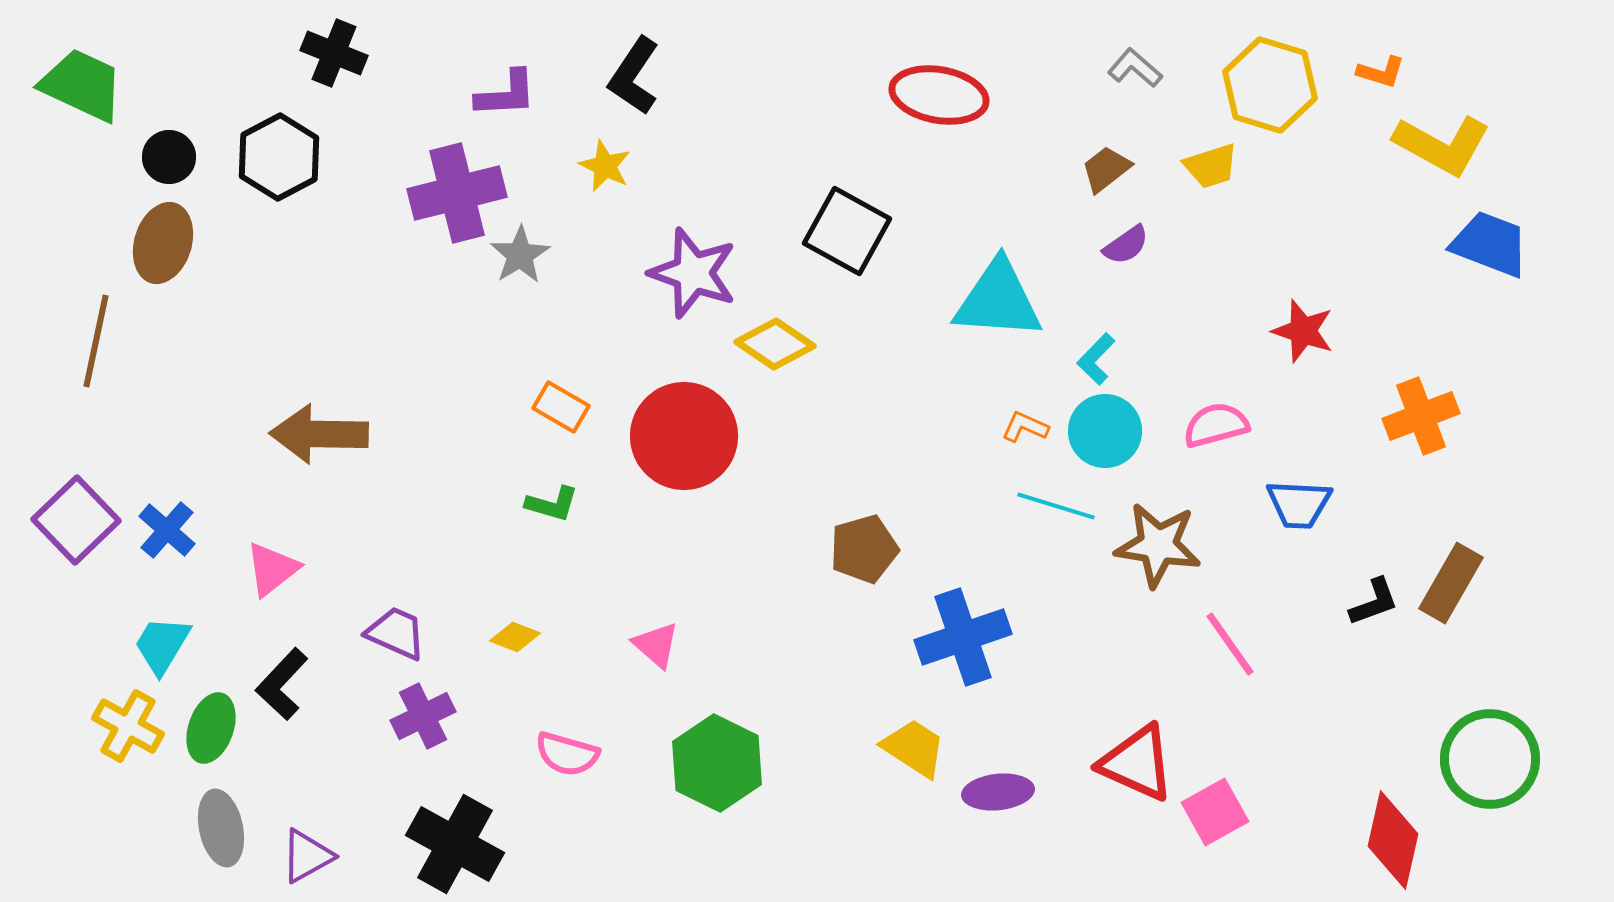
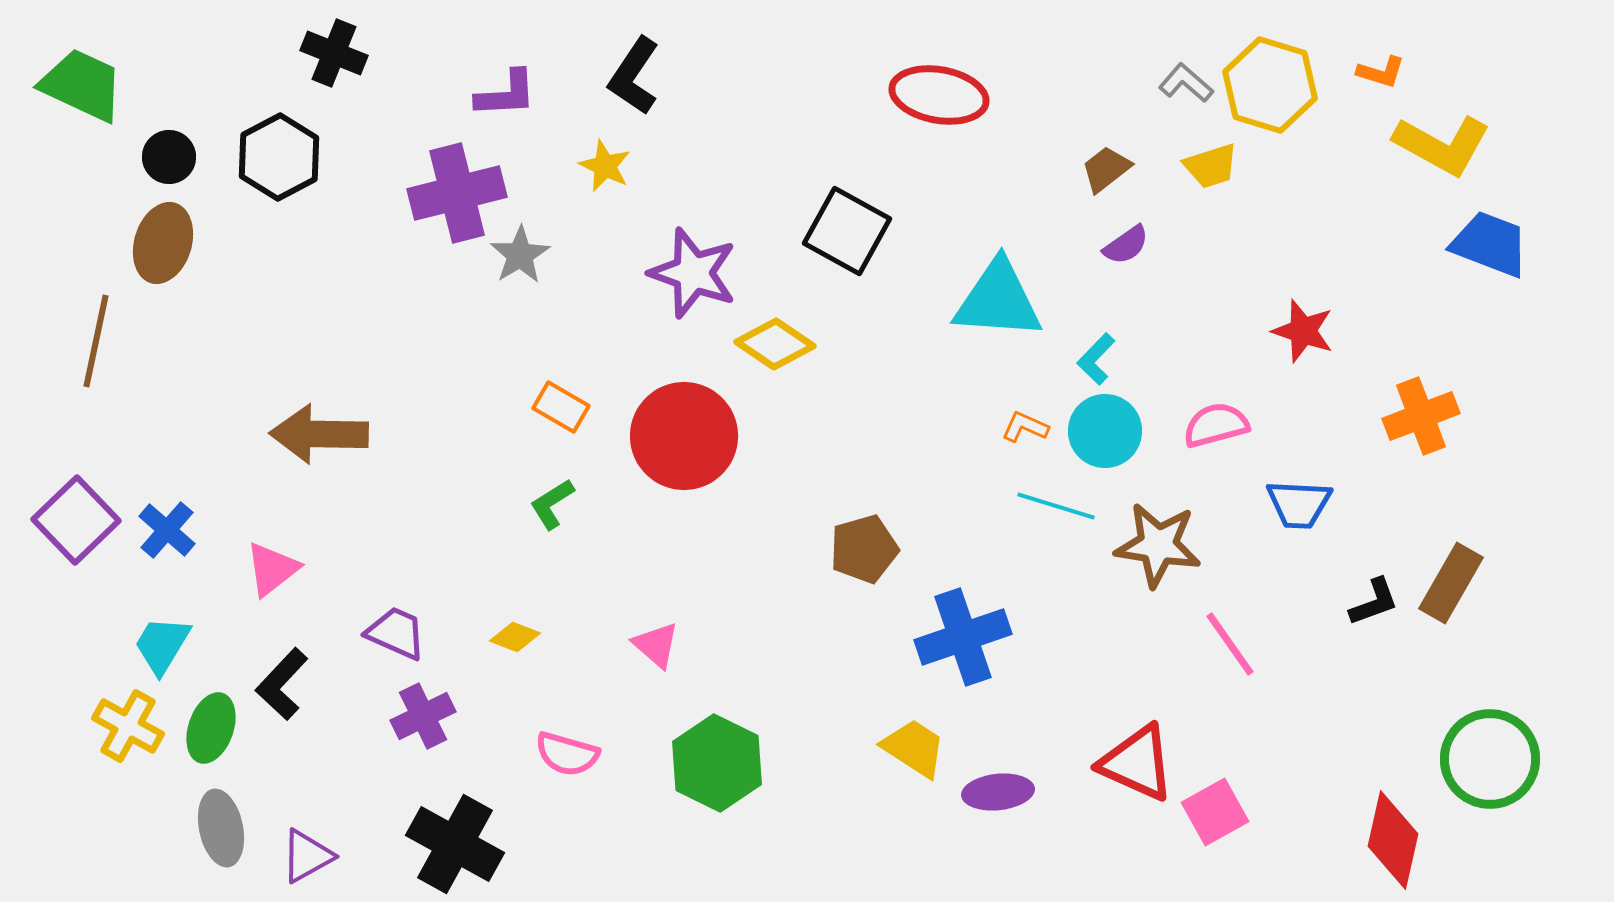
gray L-shape at (1135, 68): moved 51 px right, 15 px down
green L-shape at (552, 504): rotated 132 degrees clockwise
